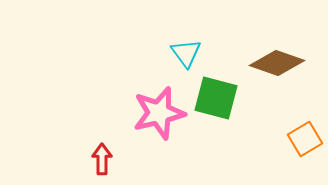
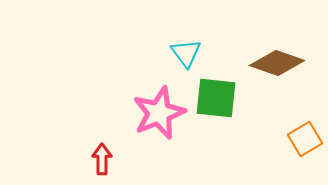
green square: rotated 9 degrees counterclockwise
pink star: rotated 8 degrees counterclockwise
